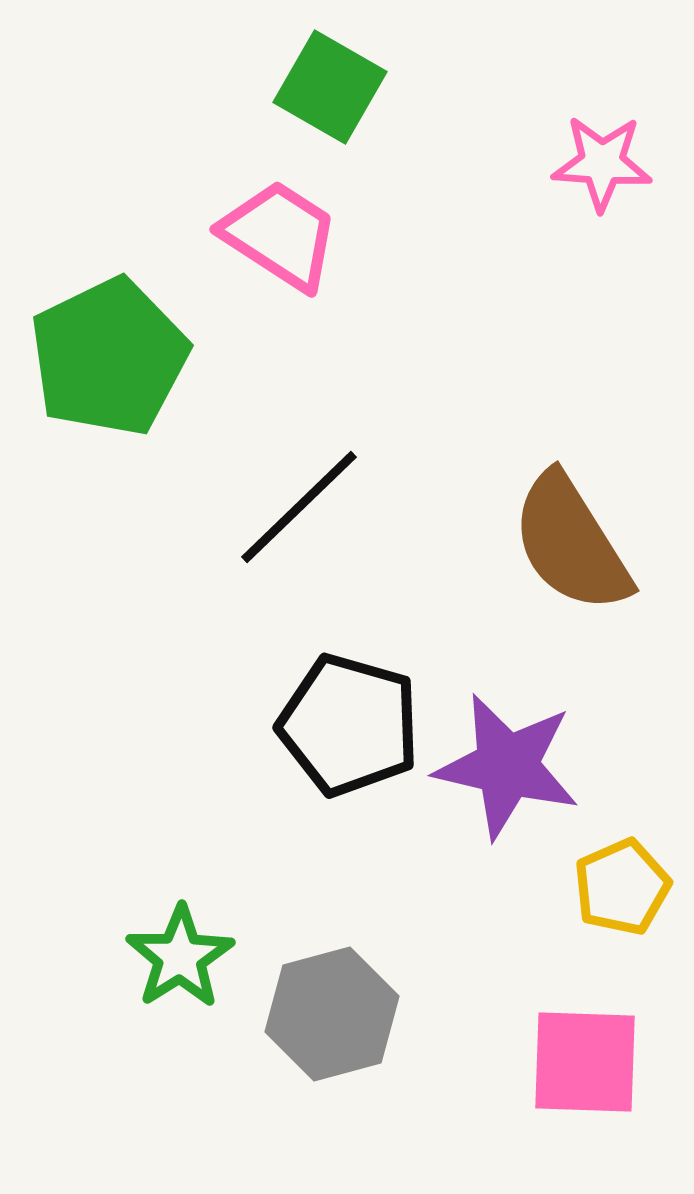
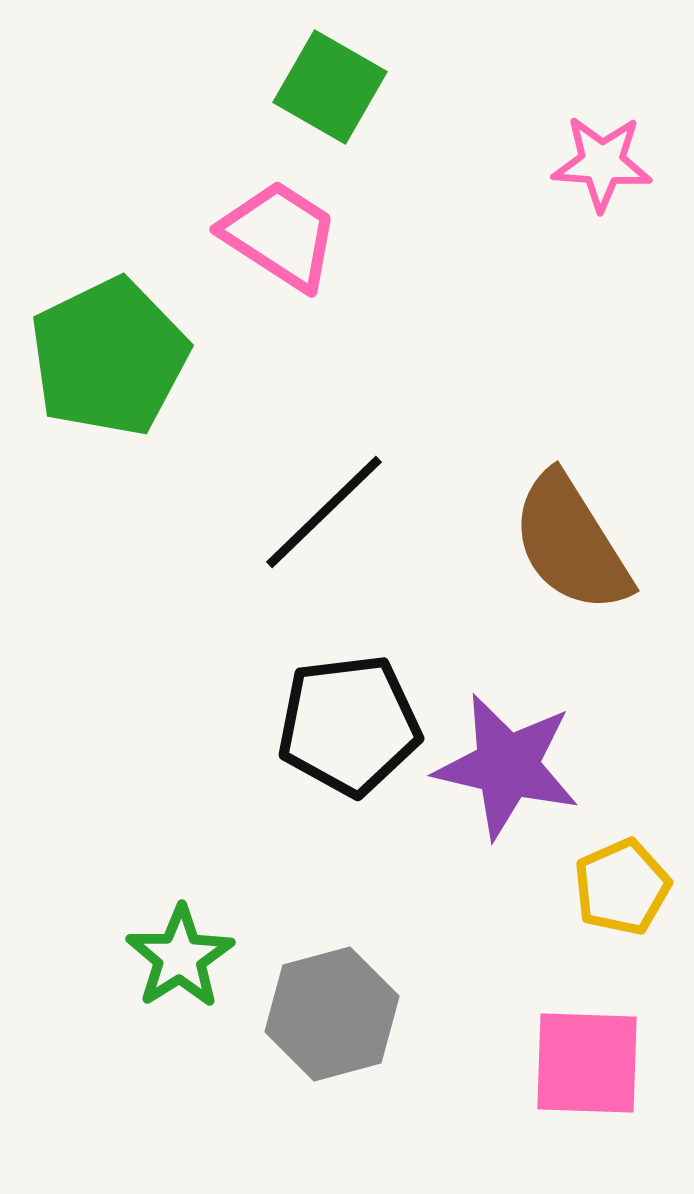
black line: moved 25 px right, 5 px down
black pentagon: rotated 23 degrees counterclockwise
pink square: moved 2 px right, 1 px down
